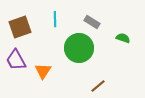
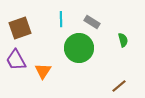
cyan line: moved 6 px right
brown square: moved 1 px down
green semicircle: moved 2 px down; rotated 56 degrees clockwise
brown line: moved 21 px right
